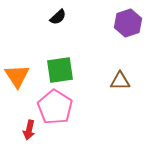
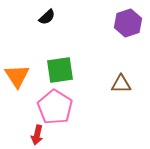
black semicircle: moved 11 px left
brown triangle: moved 1 px right, 3 px down
red arrow: moved 8 px right, 5 px down
